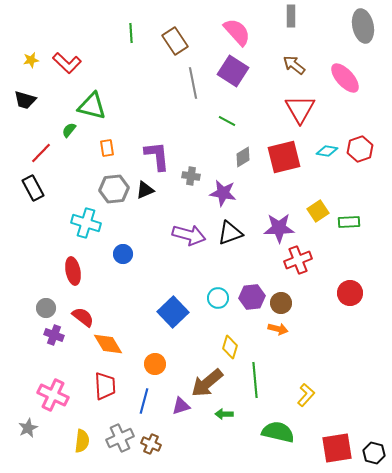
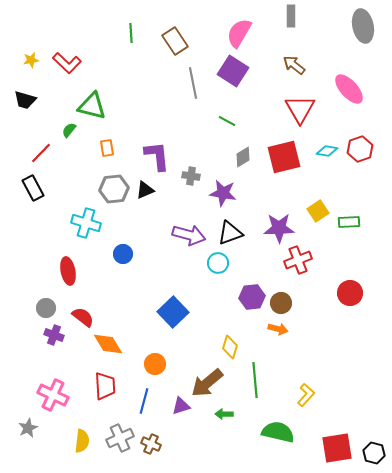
pink semicircle at (237, 32): moved 2 px right, 1 px down; rotated 108 degrees counterclockwise
pink ellipse at (345, 78): moved 4 px right, 11 px down
red ellipse at (73, 271): moved 5 px left
cyan circle at (218, 298): moved 35 px up
